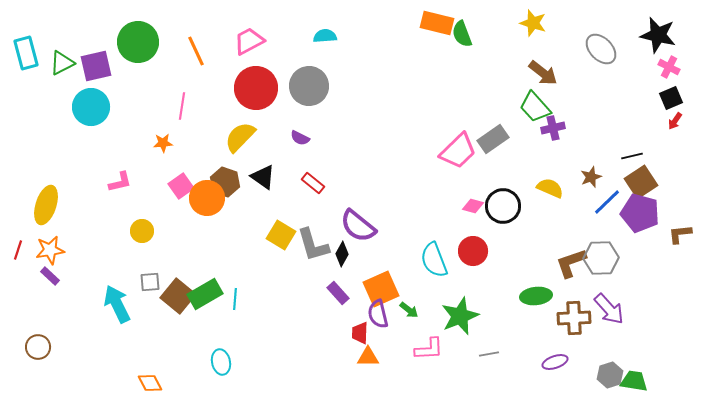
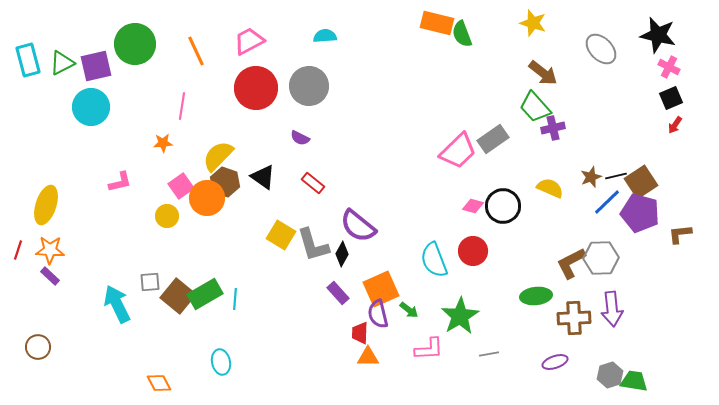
green circle at (138, 42): moved 3 px left, 2 px down
cyan rectangle at (26, 53): moved 2 px right, 7 px down
red arrow at (675, 121): moved 4 px down
yellow semicircle at (240, 137): moved 22 px left, 19 px down
black line at (632, 156): moved 16 px left, 20 px down
yellow circle at (142, 231): moved 25 px right, 15 px up
orange star at (50, 250): rotated 12 degrees clockwise
brown L-shape at (571, 263): rotated 8 degrees counterclockwise
purple arrow at (609, 309): moved 3 px right; rotated 36 degrees clockwise
green star at (460, 316): rotated 9 degrees counterclockwise
orange diamond at (150, 383): moved 9 px right
